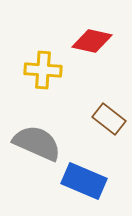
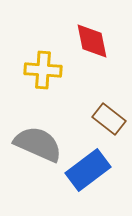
red diamond: rotated 66 degrees clockwise
gray semicircle: moved 1 px right, 1 px down
blue rectangle: moved 4 px right, 11 px up; rotated 60 degrees counterclockwise
